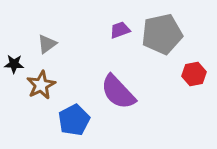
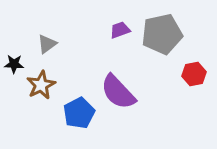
blue pentagon: moved 5 px right, 7 px up
